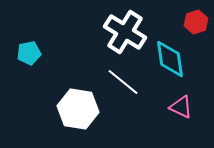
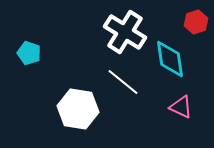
cyan pentagon: rotated 30 degrees clockwise
